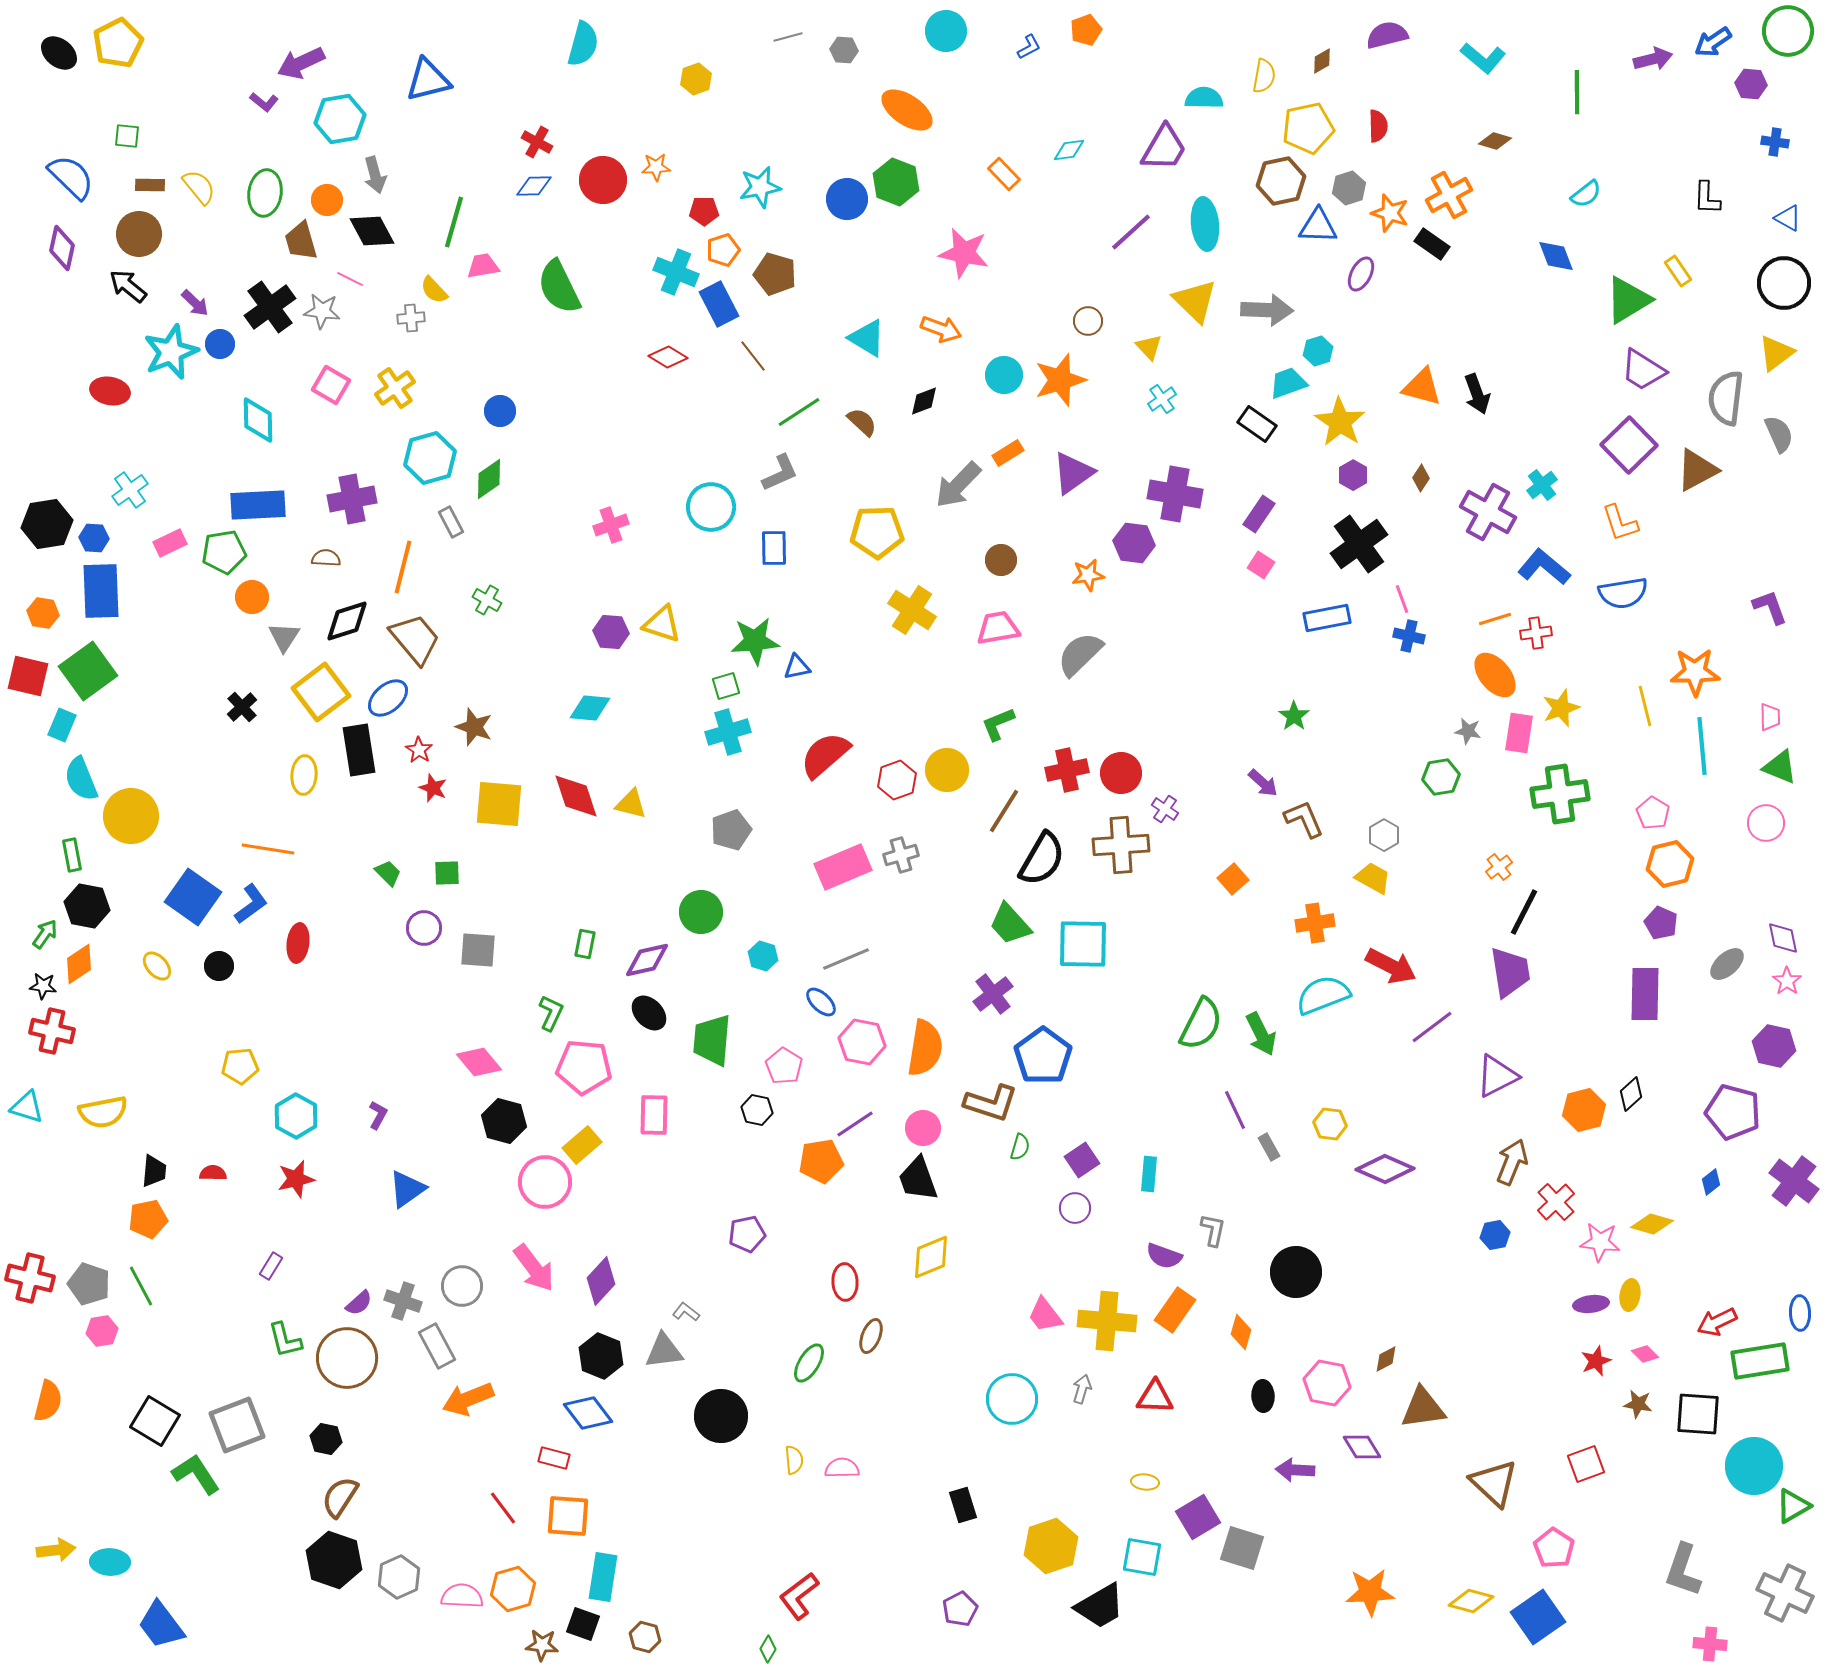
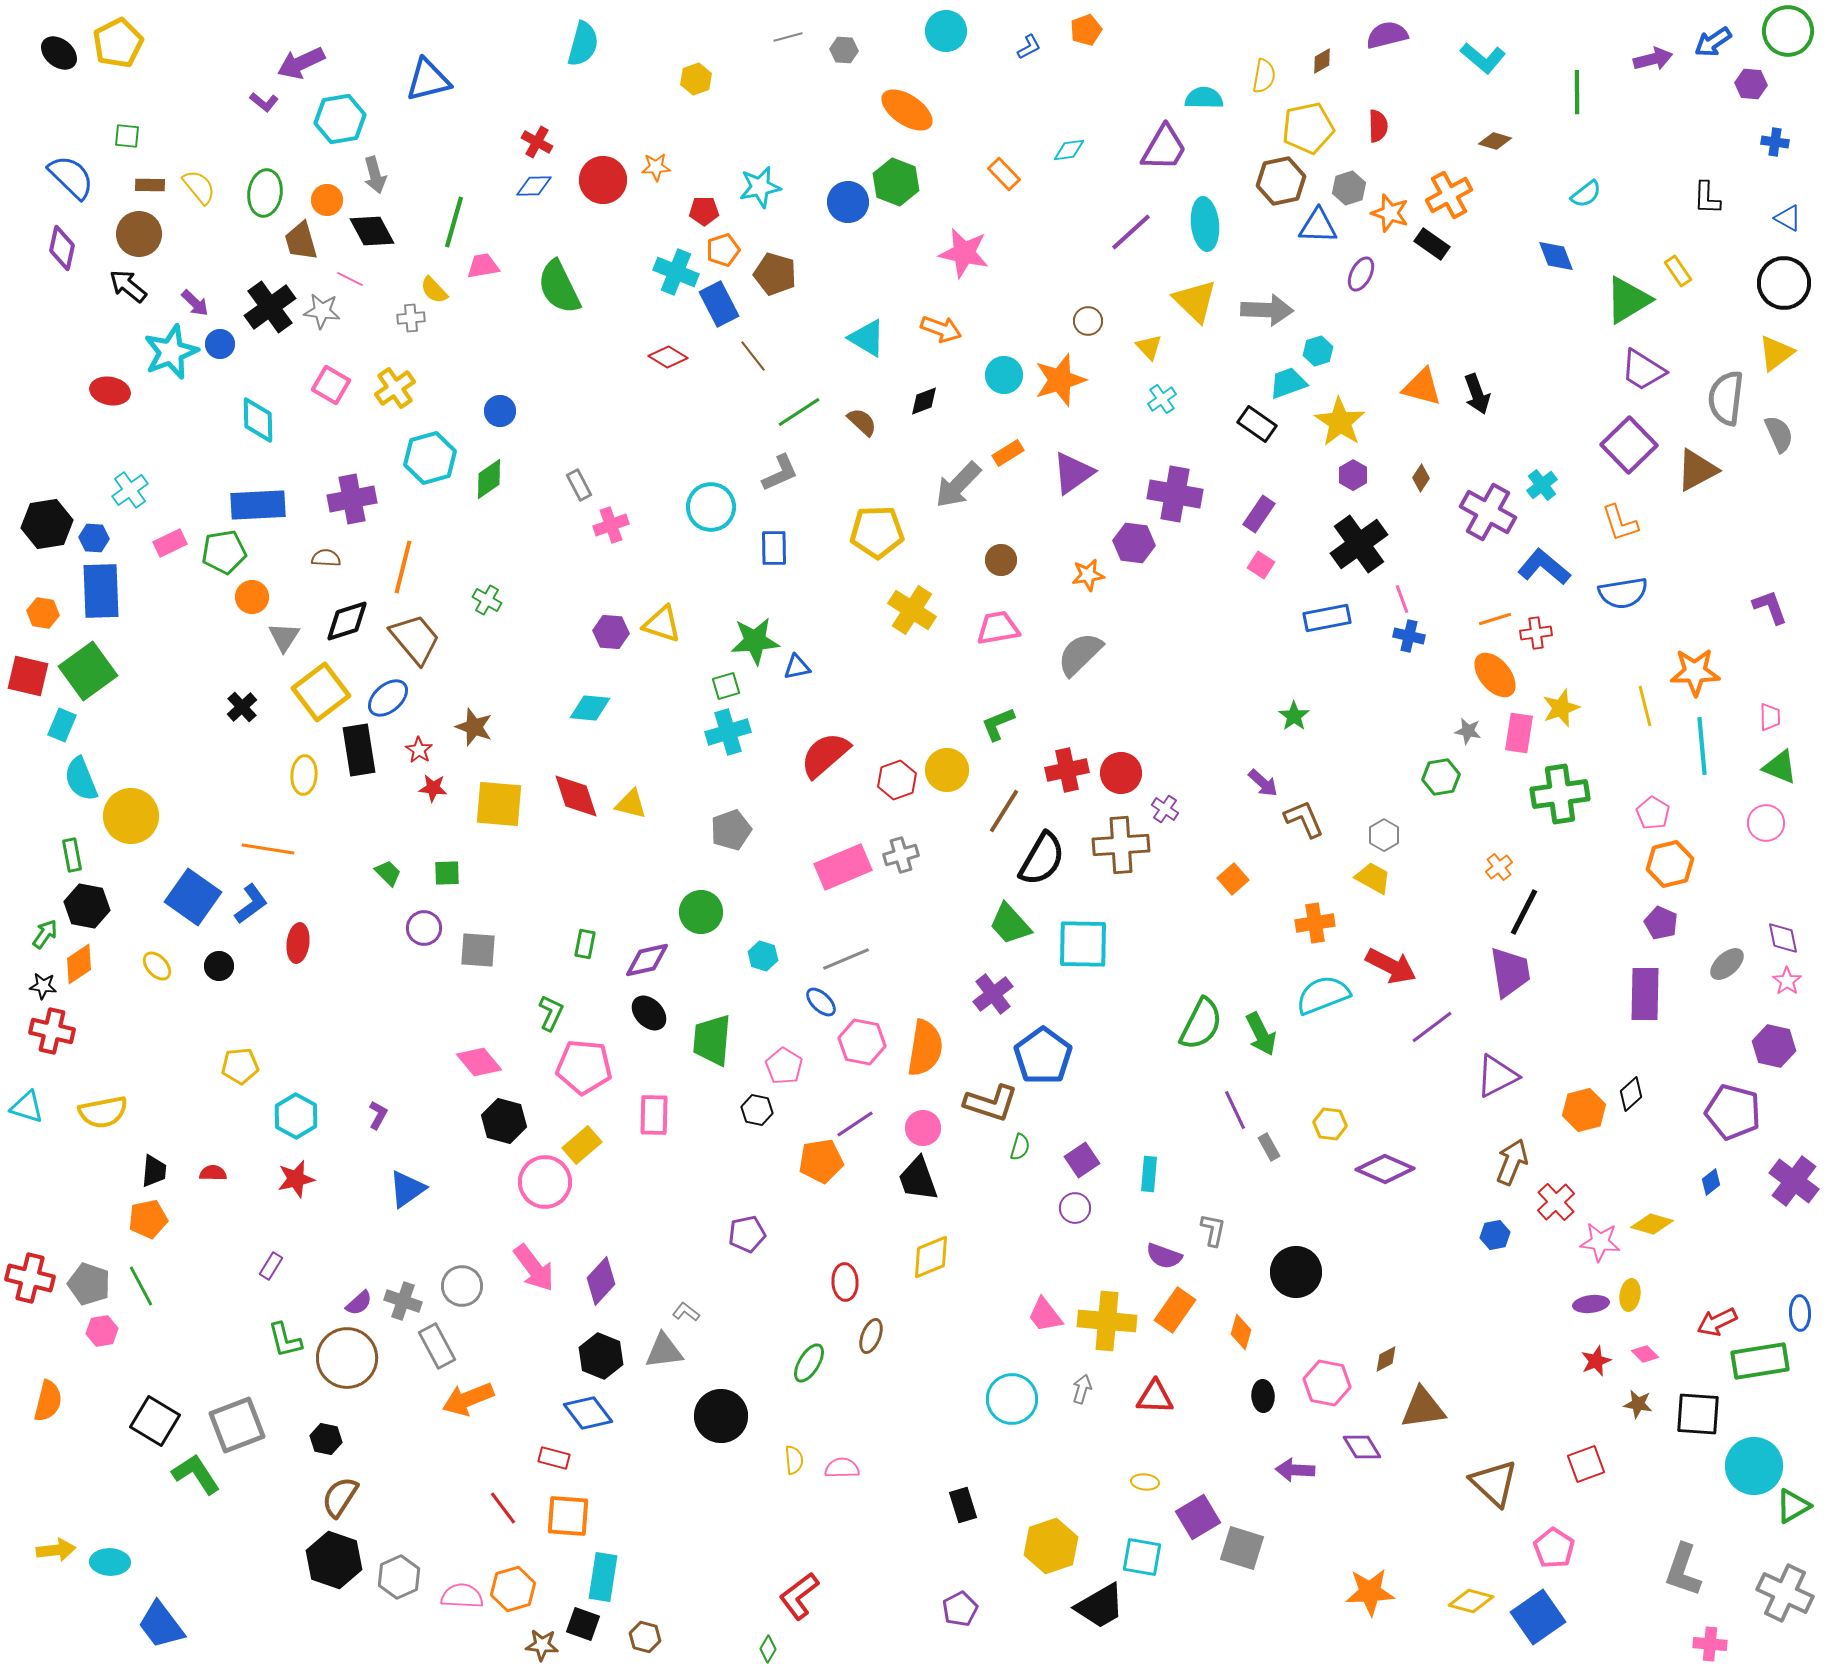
blue circle at (847, 199): moved 1 px right, 3 px down
gray rectangle at (451, 522): moved 128 px right, 37 px up
red star at (433, 788): rotated 16 degrees counterclockwise
